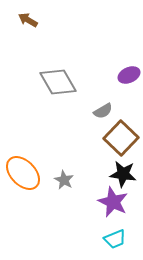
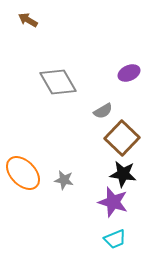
purple ellipse: moved 2 px up
brown square: moved 1 px right
gray star: rotated 18 degrees counterclockwise
purple star: rotated 8 degrees counterclockwise
